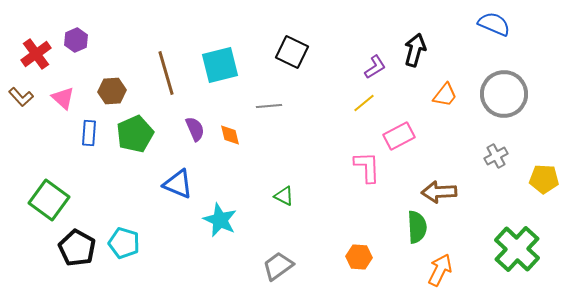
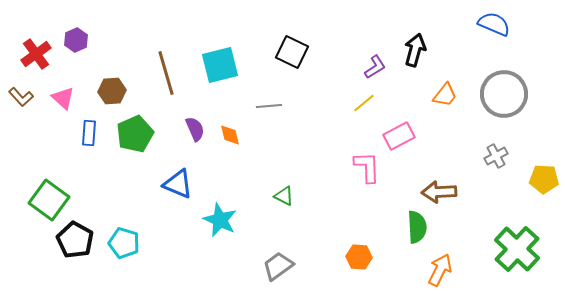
black pentagon: moved 2 px left, 8 px up
